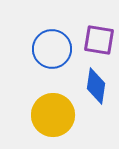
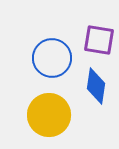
blue circle: moved 9 px down
yellow circle: moved 4 px left
